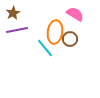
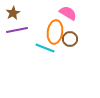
pink semicircle: moved 7 px left, 1 px up
cyan line: rotated 30 degrees counterclockwise
